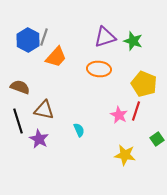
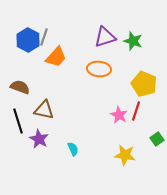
cyan semicircle: moved 6 px left, 19 px down
